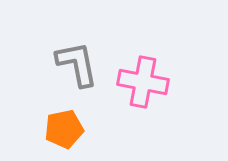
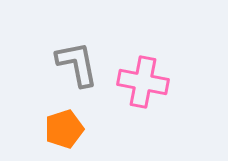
orange pentagon: rotated 6 degrees counterclockwise
